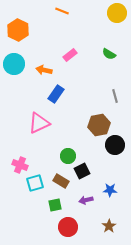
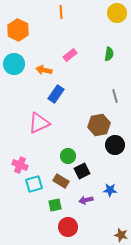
orange line: moved 1 px left, 1 px down; rotated 64 degrees clockwise
green semicircle: rotated 112 degrees counterclockwise
cyan square: moved 1 px left, 1 px down
brown star: moved 12 px right, 9 px down; rotated 24 degrees counterclockwise
